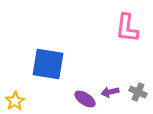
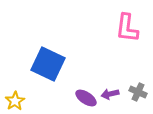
blue square: rotated 16 degrees clockwise
purple arrow: moved 2 px down
purple ellipse: moved 1 px right, 1 px up
